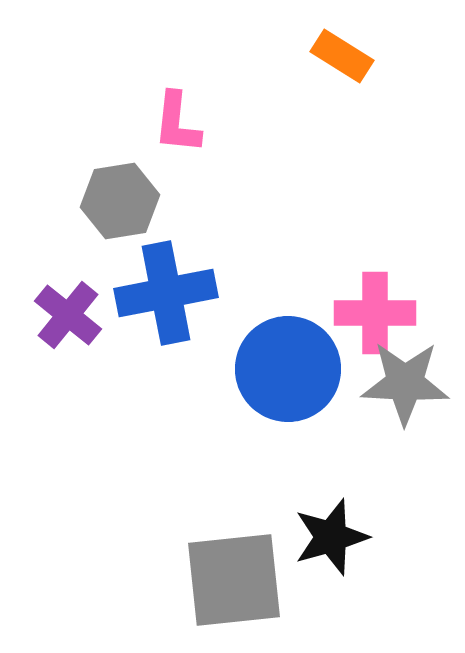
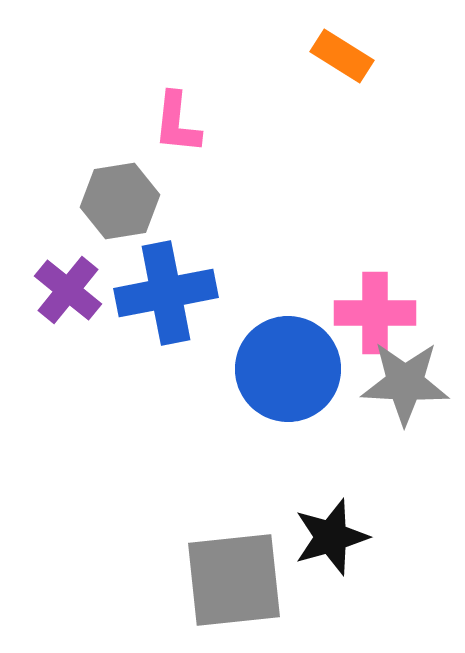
purple cross: moved 25 px up
